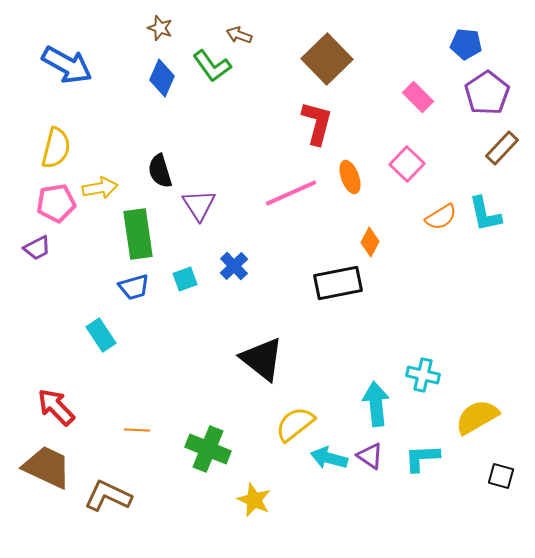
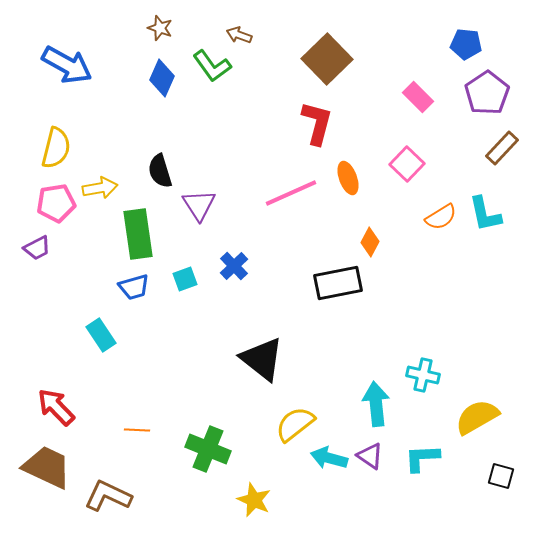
orange ellipse at (350, 177): moved 2 px left, 1 px down
